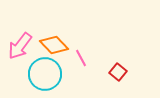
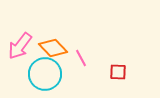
orange diamond: moved 1 px left, 3 px down
red square: rotated 36 degrees counterclockwise
